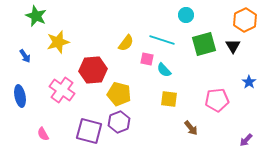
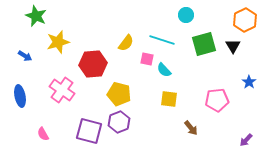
blue arrow: rotated 24 degrees counterclockwise
red hexagon: moved 6 px up
